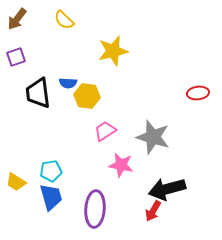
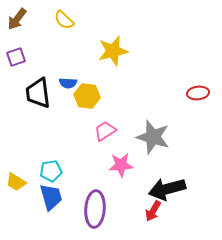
pink star: rotated 15 degrees counterclockwise
